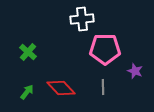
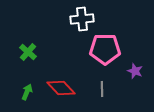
gray line: moved 1 px left, 2 px down
green arrow: rotated 14 degrees counterclockwise
